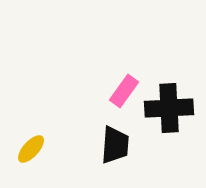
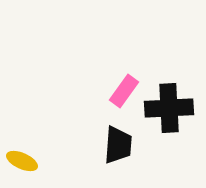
black trapezoid: moved 3 px right
yellow ellipse: moved 9 px left, 12 px down; rotated 72 degrees clockwise
